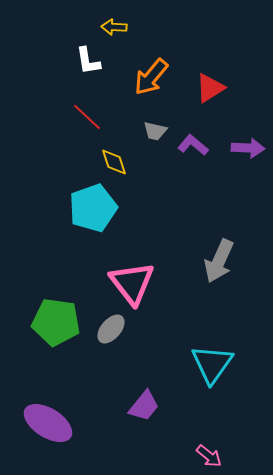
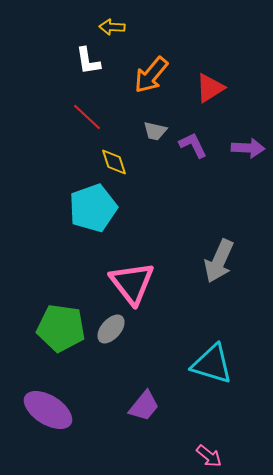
yellow arrow: moved 2 px left
orange arrow: moved 2 px up
purple L-shape: rotated 24 degrees clockwise
green pentagon: moved 5 px right, 6 px down
cyan triangle: rotated 48 degrees counterclockwise
purple ellipse: moved 13 px up
